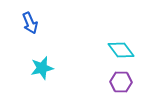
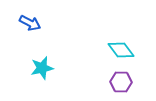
blue arrow: rotated 40 degrees counterclockwise
